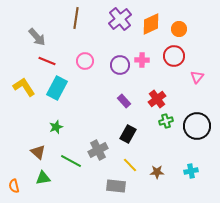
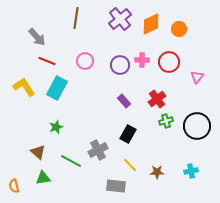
red circle: moved 5 px left, 6 px down
